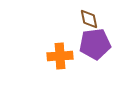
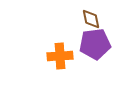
brown diamond: moved 2 px right
